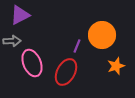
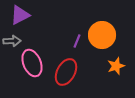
purple line: moved 5 px up
